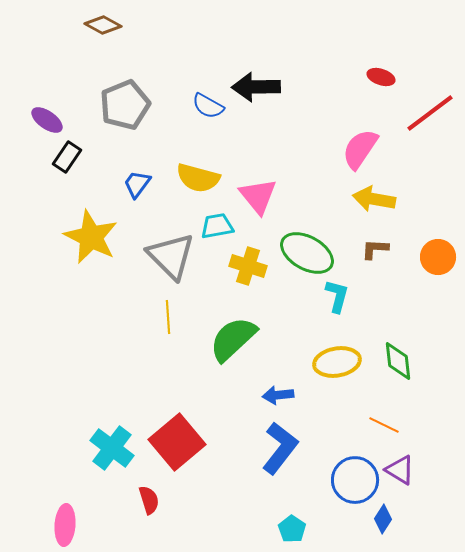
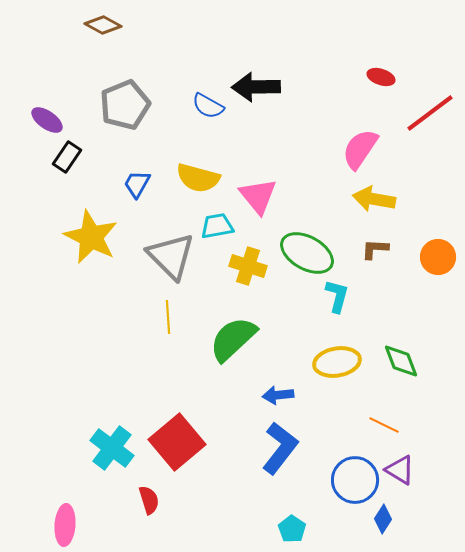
blue trapezoid: rotated 8 degrees counterclockwise
green diamond: moved 3 px right; rotated 15 degrees counterclockwise
